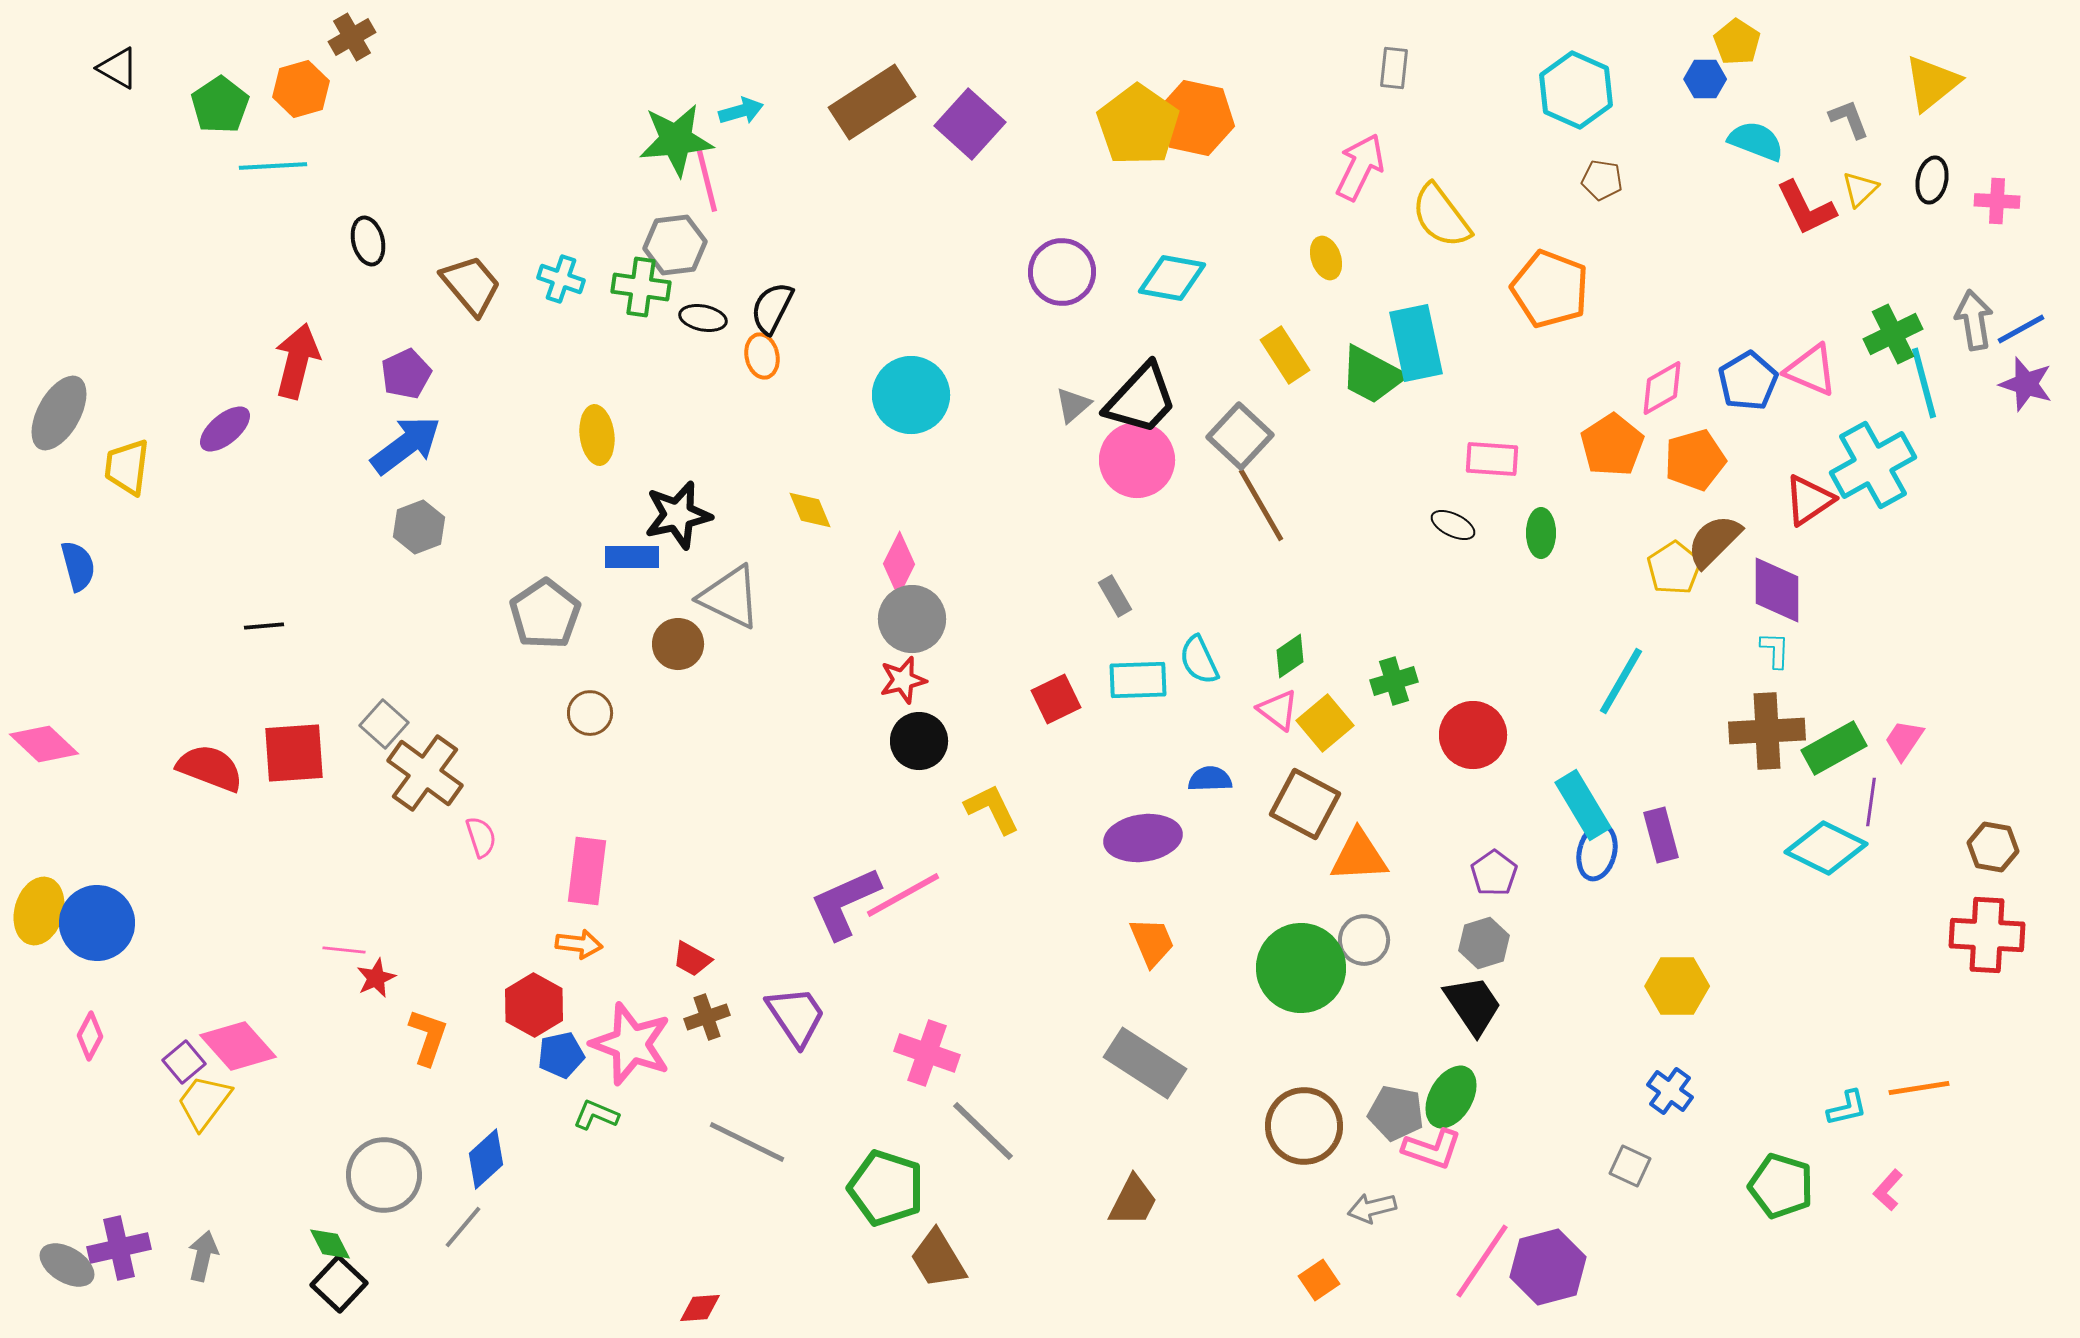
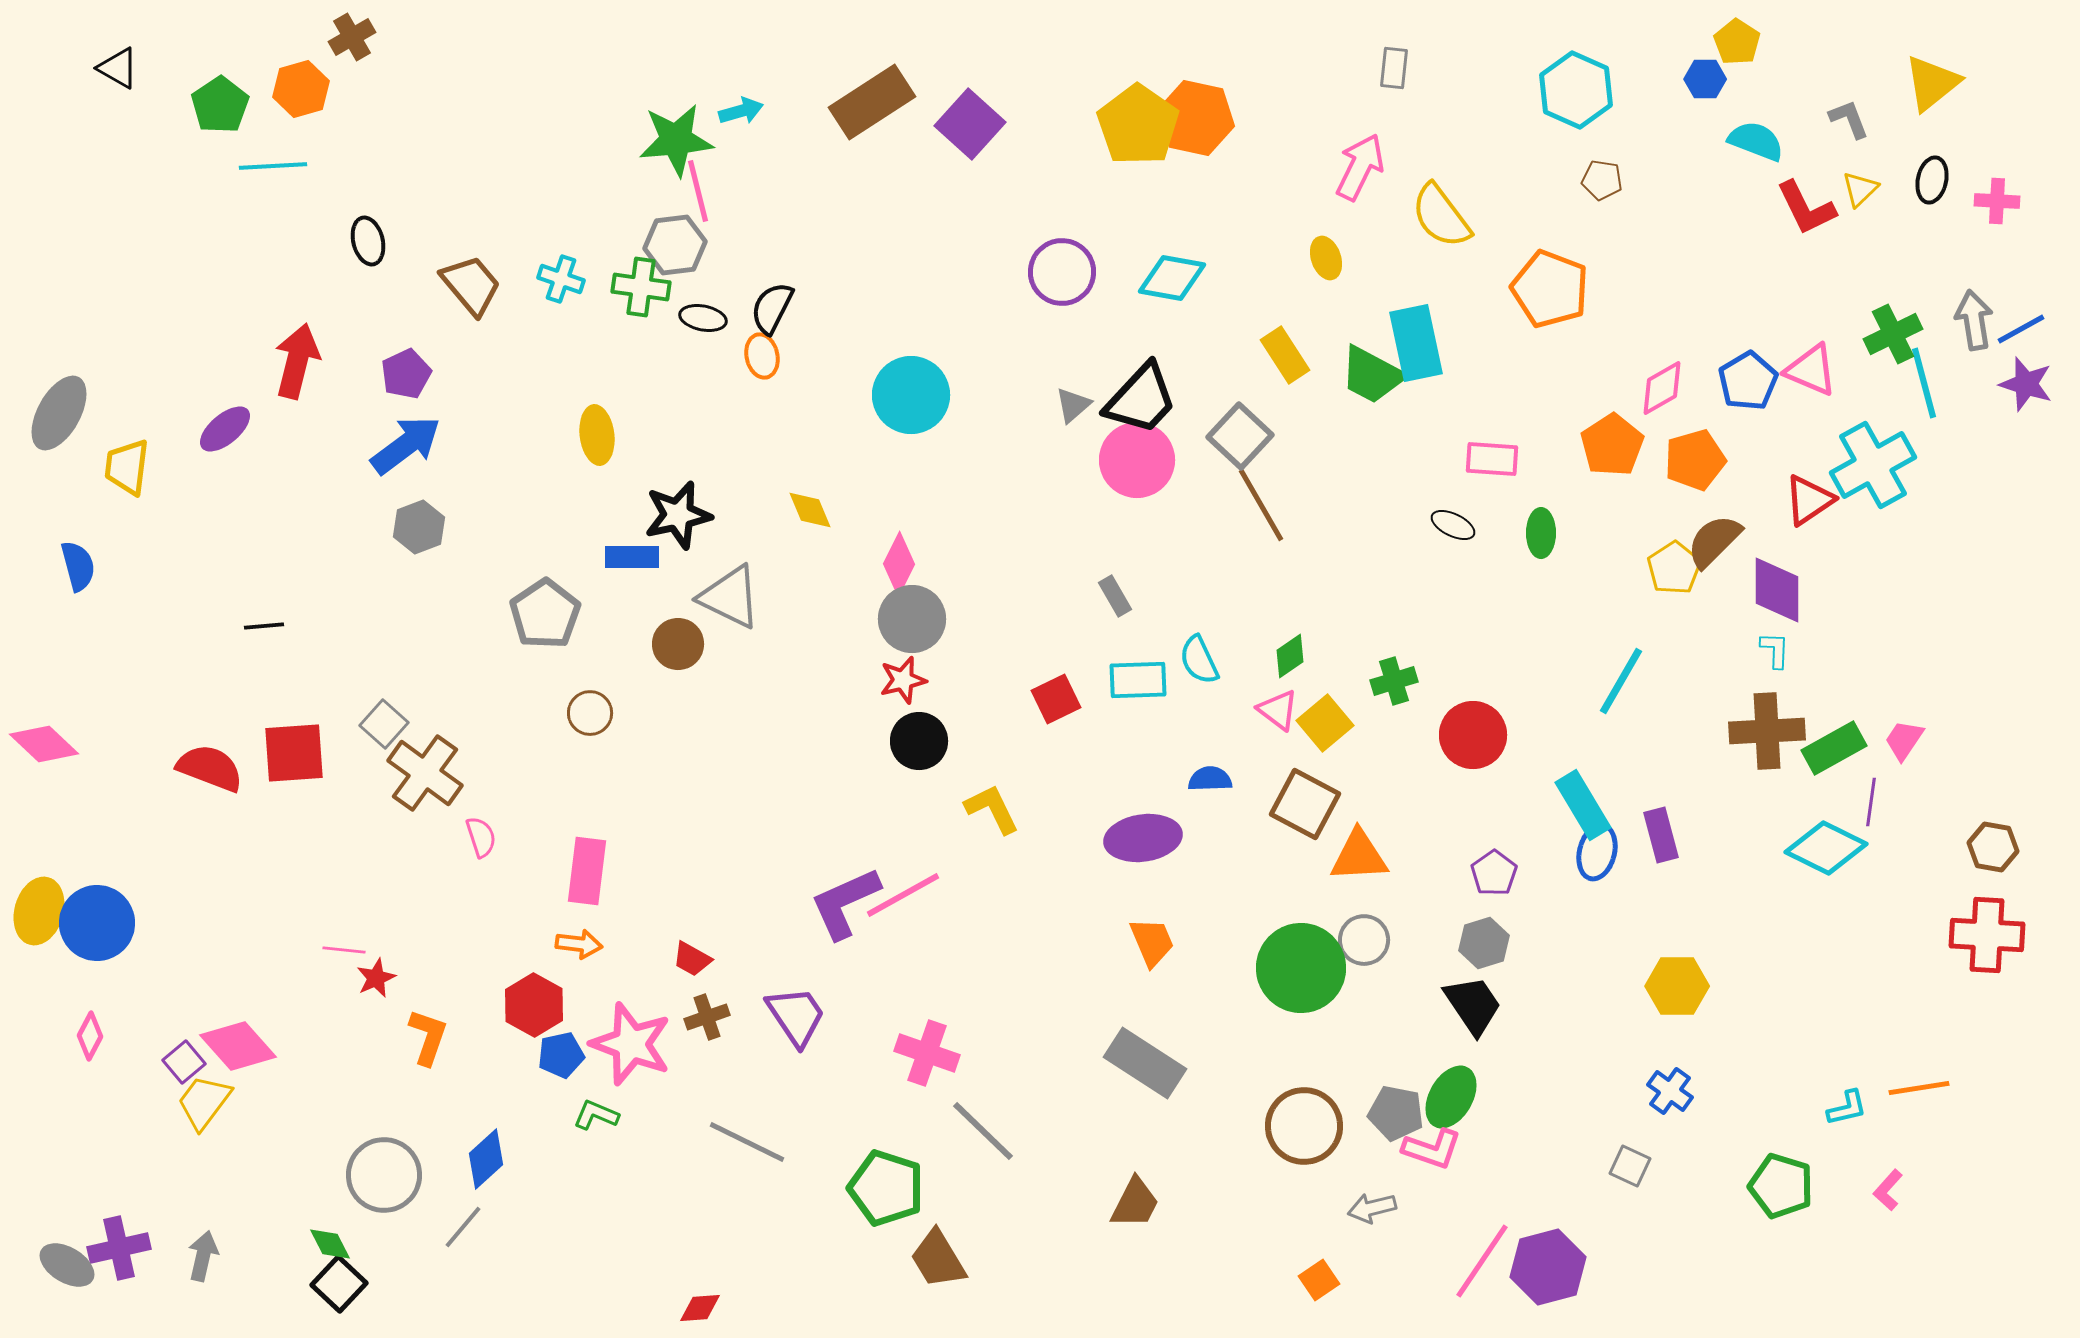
pink line at (707, 181): moved 9 px left, 10 px down
brown trapezoid at (1133, 1201): moved 2 px right, 2 px down
